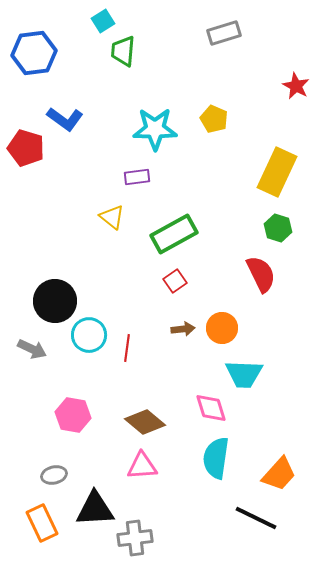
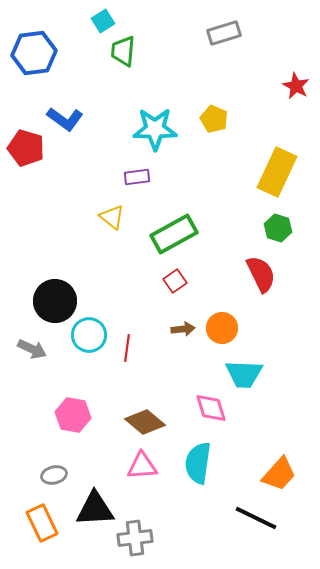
cyan semicircle: moved 18 px left, 5 px down
